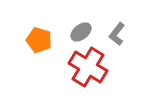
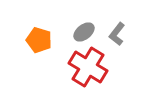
gray ellipse: moved 3 px right
